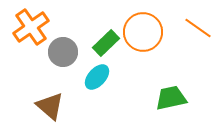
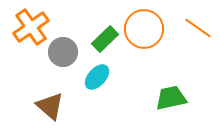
orange circle: moved 1 px right, 3 px up
green rectangle: moved 1 px left, 4 px up
